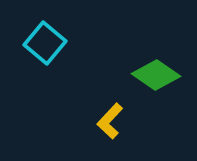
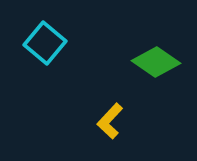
green diamond: moved 13 px up
